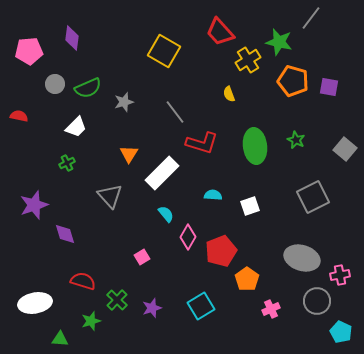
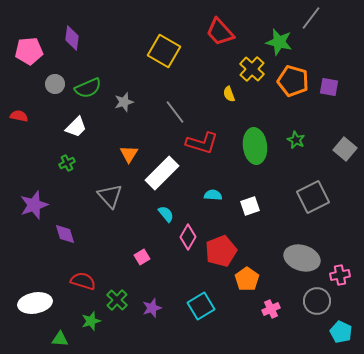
yellow cross at (248, 60): moved 4 px right, 9 px down; rotated 15 degrees counterclockwise
